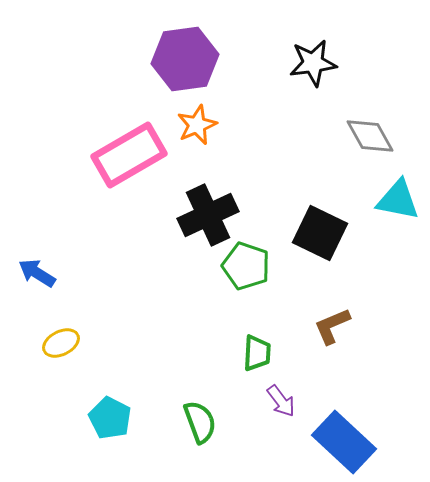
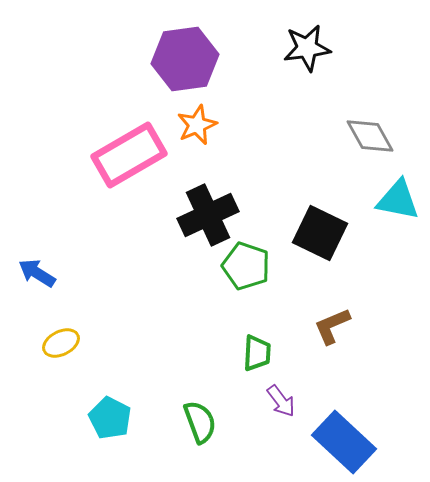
black star: moved 6 px left, 15 px up
